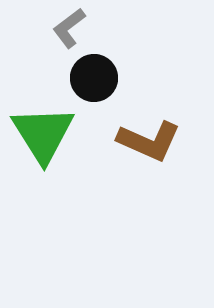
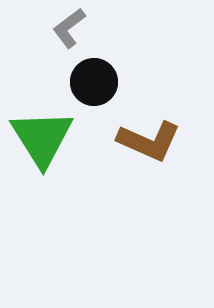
black circle: moved 4 px down
green triangle: moved 1 px left, 4 px down
